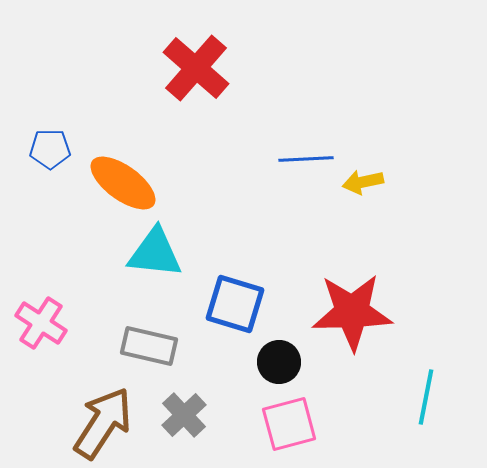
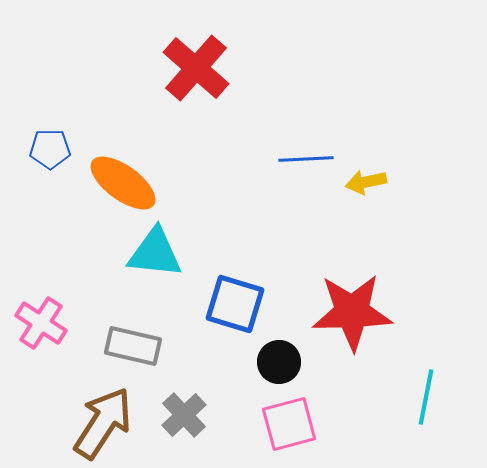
yellow arrow: moved 3 px right
gray rectangle: moved 16 px left
